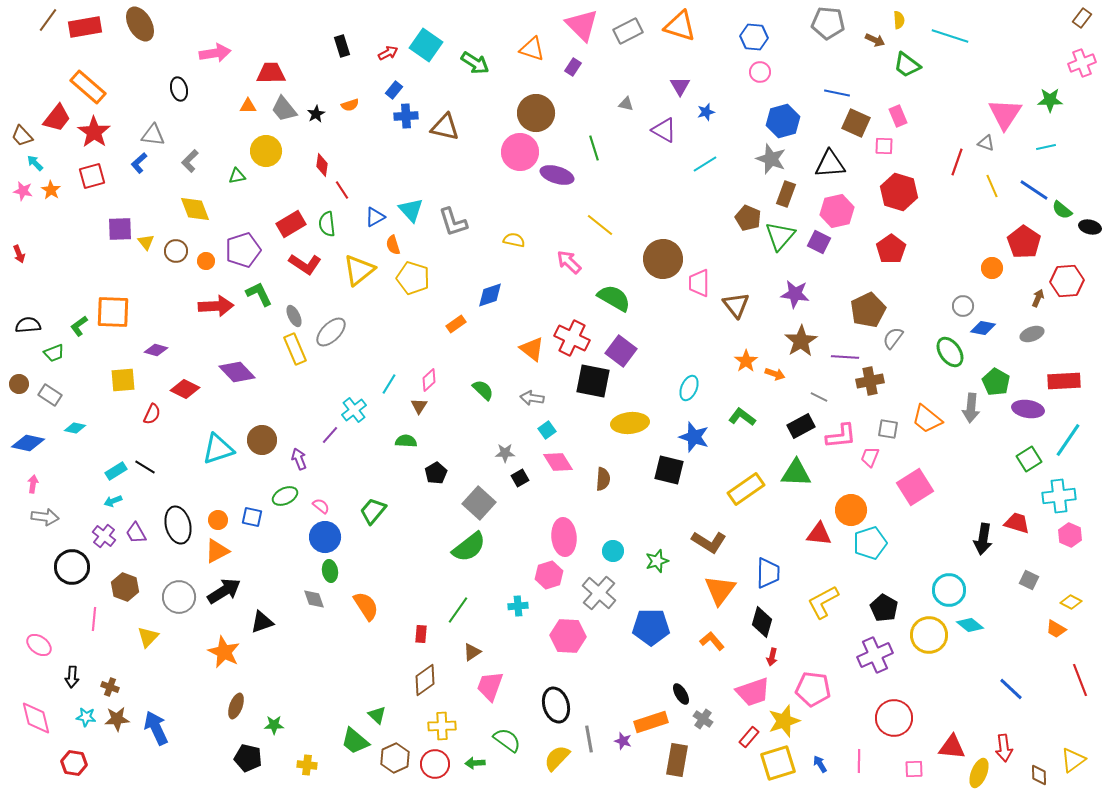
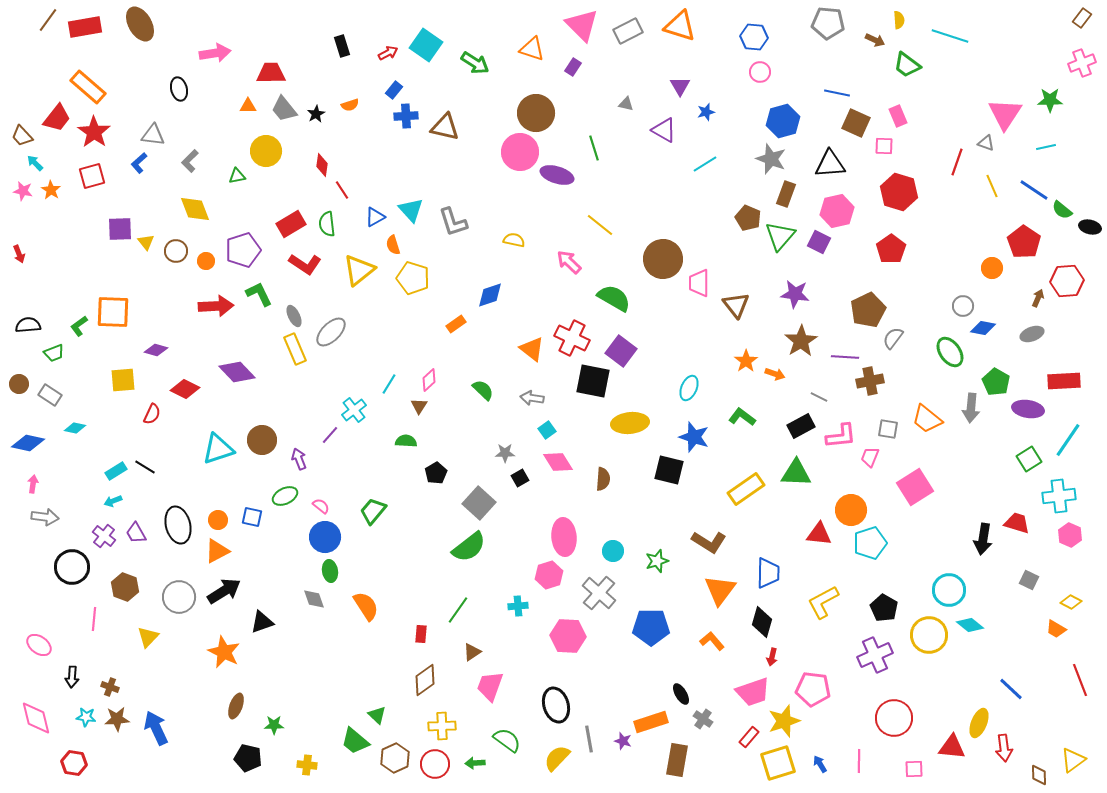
yellow ellipse at (979, 773): moved 50 px up
